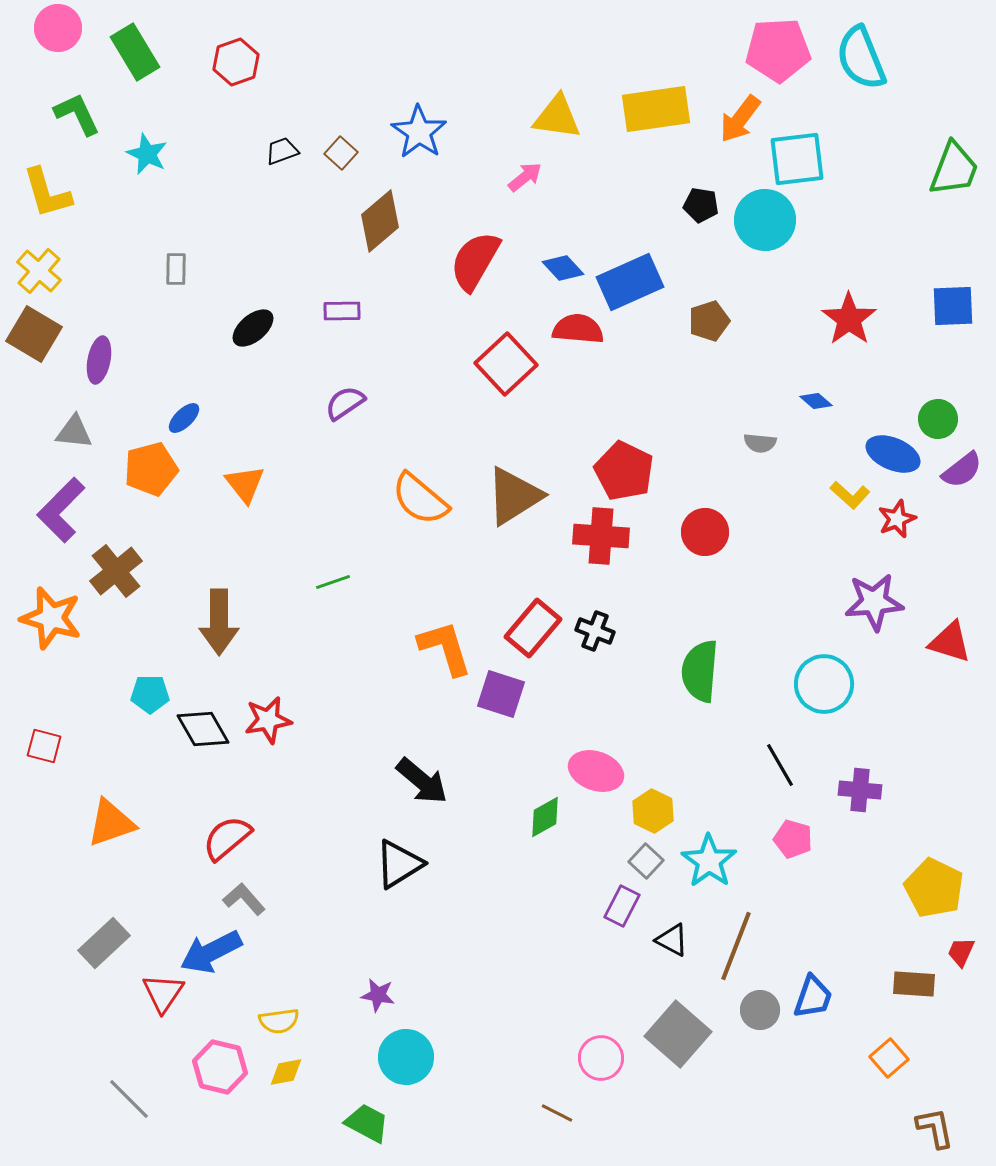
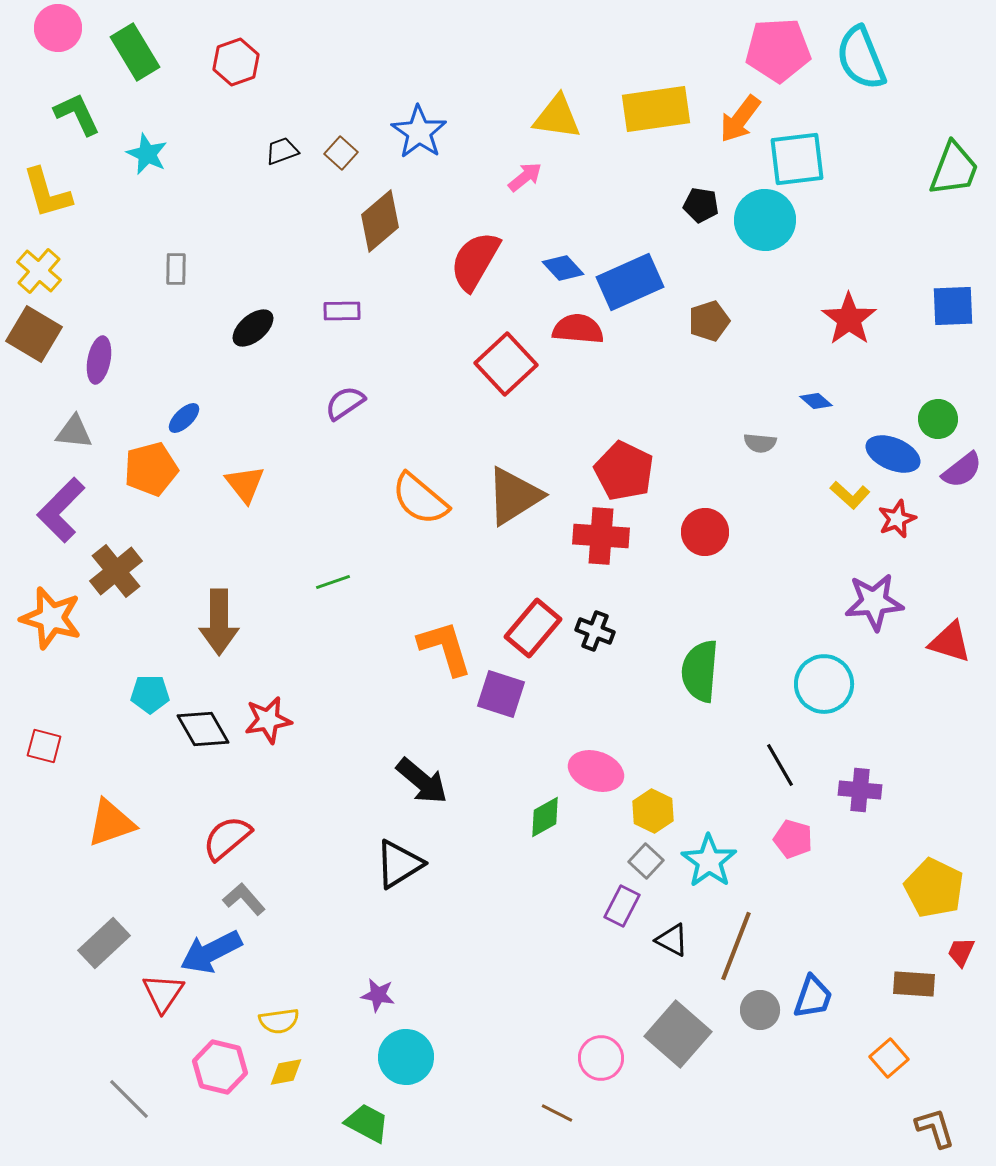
brown L-shape at (935, 1128): rotated 6 degrees counterclockwise
